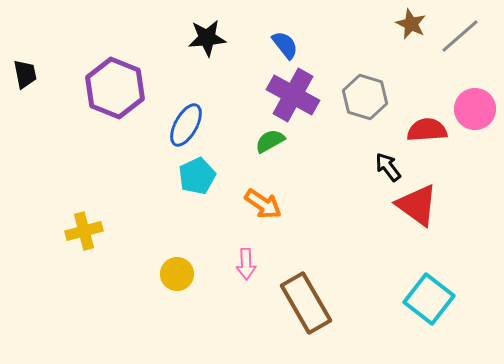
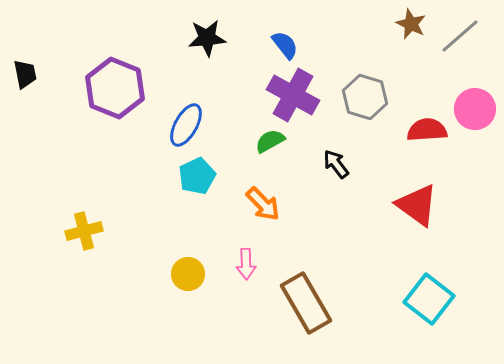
black arrow: moved 52 px left, 3 px up
orange arrow: rotated 12 degrees clockwise
yellow circle: moved 11 px right
